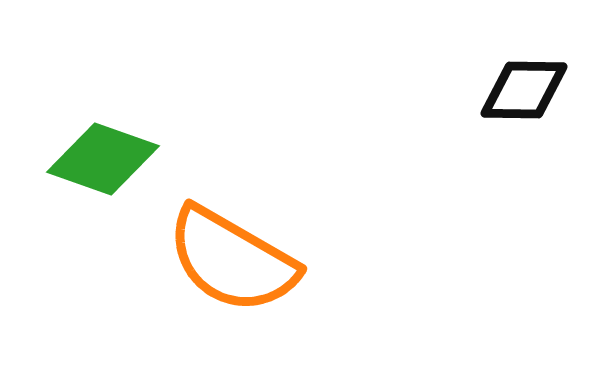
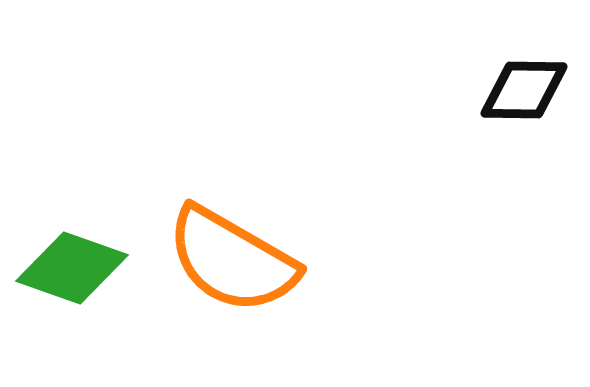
green diamond: moved 31 px left, 109 px down
